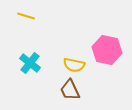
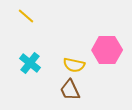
yellow line: rotated 24 degrees clockwise
pink hexagon: rotated 12 degrees counterclockwise
